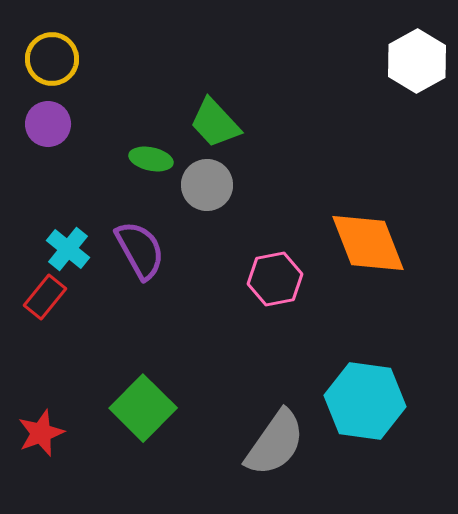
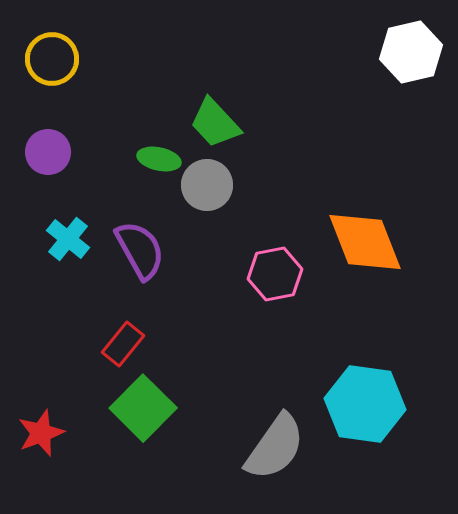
white hexagon: moved 6 px left, 9 px up; rotated 16 degrees clockwise
purple circle: moved 28 px down
green ellipse: moved 8 px right
orange diamond: moved 3 px left, 1 px up
cyan cross: moved 10 px up
pink hexagon: moved 5 px up
red rectangle: moved 78 px right, 47 px down
cyan hexagon: moved 3 px down
gray semicircle: moved 4 px down
